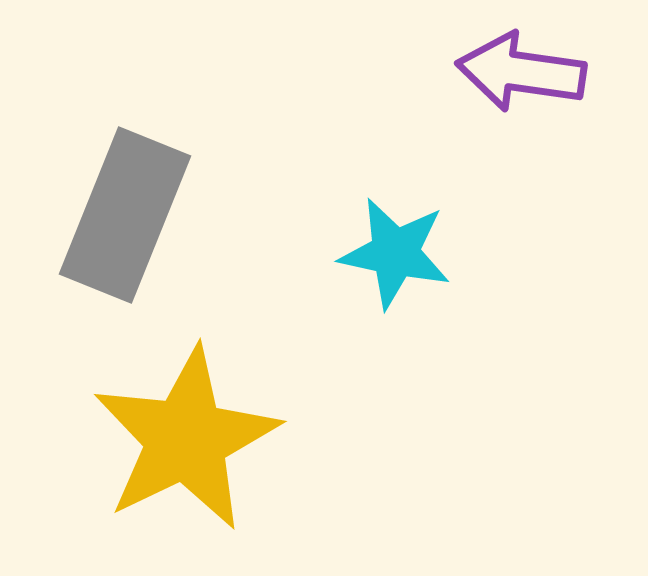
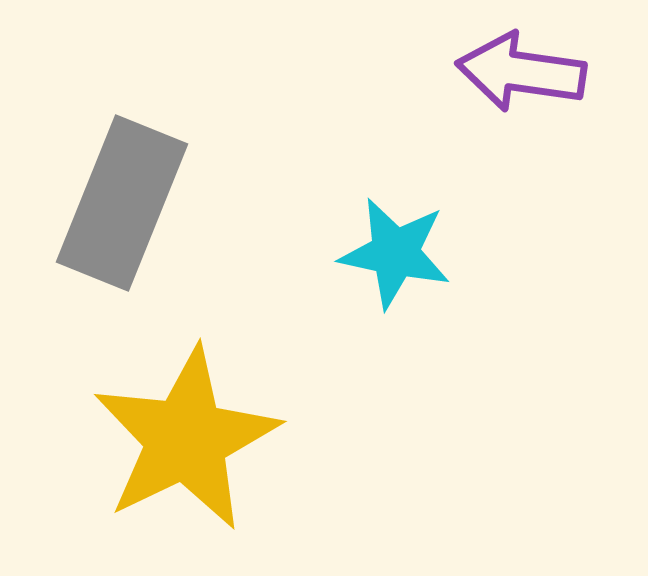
gray rectangle: moved 3 px left, 12 px up
